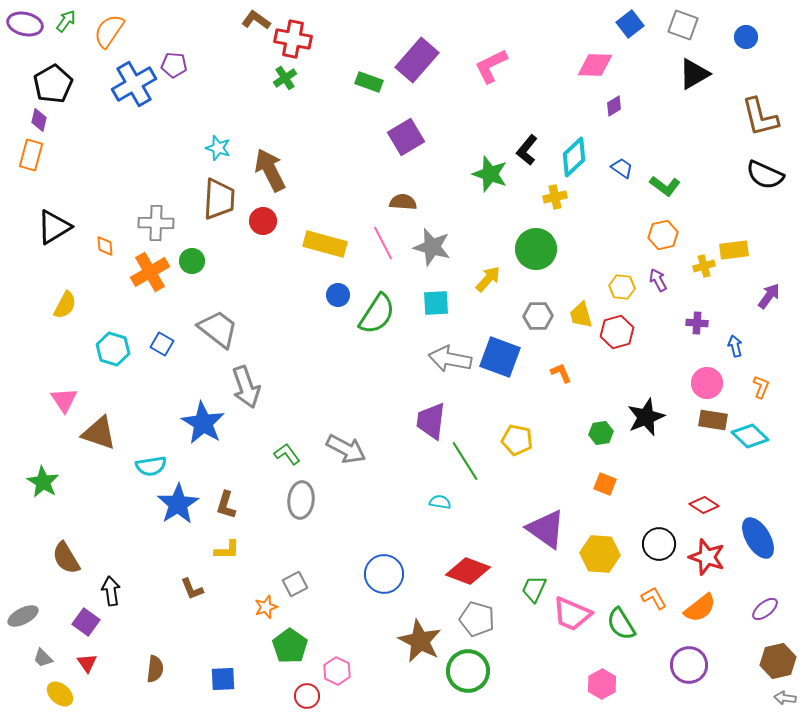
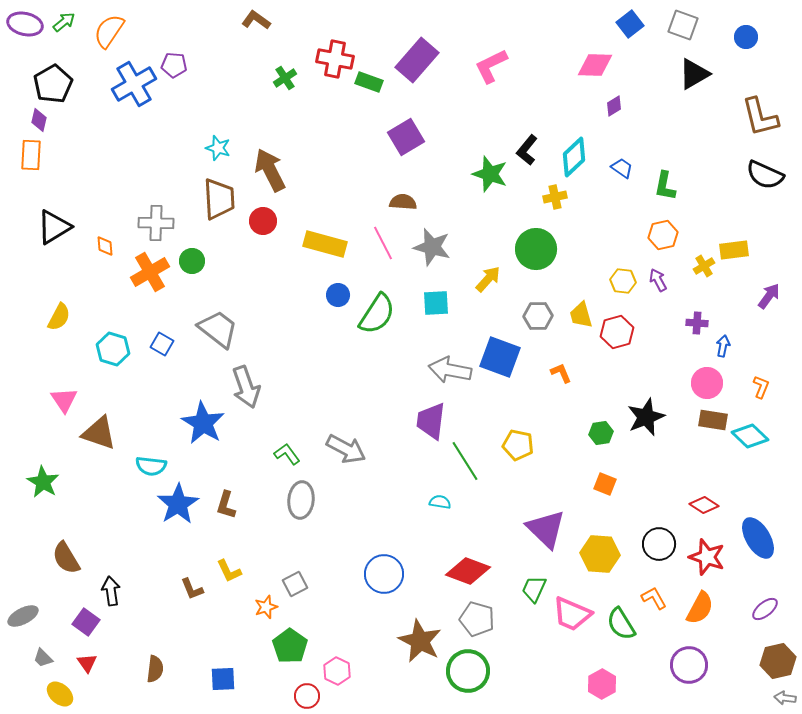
green arrow at (66, 21): moved 2 px left, 1 px down; rotated 15 degrees clockwise
red cross at (293, 39): moved 42 px right, 20 px down
orange rectangle at (31, 155): rotated 12 degrees counterclockwise
green L-shape at (665, 186): rotated 64 degrees clockwise
brown trapezoid at (219, 199): rotated 6 degrees counterclockwise
yellow cross at (704, 266): rotated 15 degrees counterclockwise
yellow hexagon at (622, 287): moved 1 px right, 6 px up
yellow semicircle at (65, 305): moved 6 px left, 12 px down
blue arrow at (735, 346): moved 12 px left; rotated 25 degrees clockwise
gray arrow at (450, 359): moved 11 px down
yellow pentagon at (517, 440): moved 1 px right, 5 px down
cyan semicircle at (151, 466): rotated 16 degrees clockwise
purple triangle at (546, 529): rotated 9 degrees clockwise
yellow L-shape at (227, 550): moved 2 px right, 21 px down; rotated 64 degrees clockwise
orange semicircle at (700, 608): rotated 24 degrees counterclockwise
